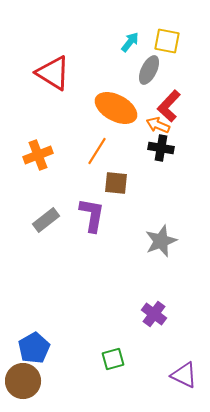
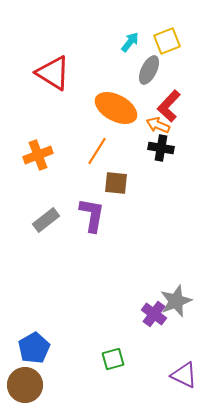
yellow square: rotated 32 degrees counterclockwise
gray star: moved 15 px right, 60 px down
brown circle: moved 2 px right, 4 px down
